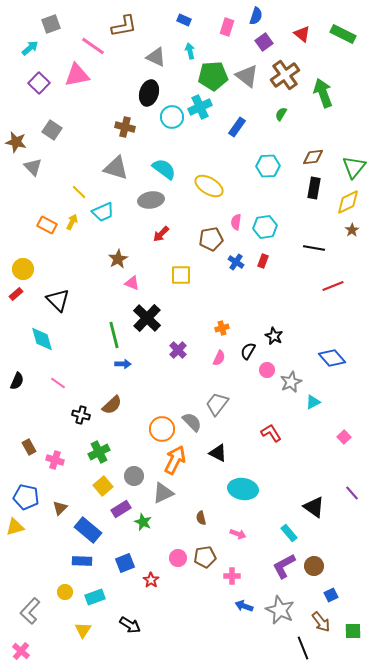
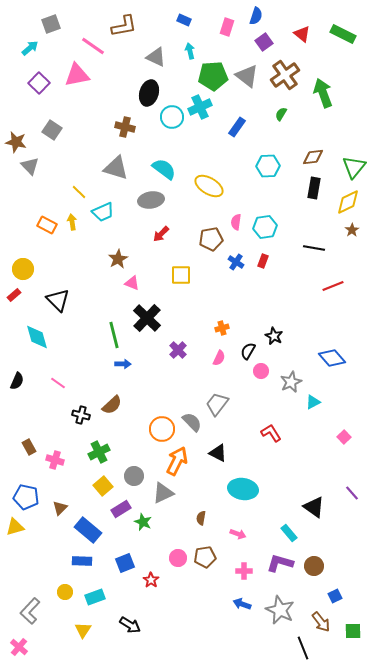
gray triangle at (33, 167): moved 3 px left, 1 px up
yellow arrow at (72, 222): rotated 35 degrees counterclockwise
red rectangle at (16, 294): moved 2 px left, 1 px down
cyan diamond at (42, 339): moved 5 px left, 2 px up
pink circle at (267, 370): moved 6 px left, 1 px down
orange arrow at (175, 460): moved 2 px right, 1 px down
brown semicircle at (201, 518): rotated 24 degrees clockwise
purple L-shape at (284, 566): moved 4 px left, 3 px up; rotated 44 degrees clockwise
pink cross at (232, 576): moved 12 px right, 5 px up
blue square at (331, 595): moved 4 px right, 1 px down
blue arrow at (244, 606): moved 2 px left, 2 px up
pink cross at (21, 651): moved 2 px left, 4 px up
